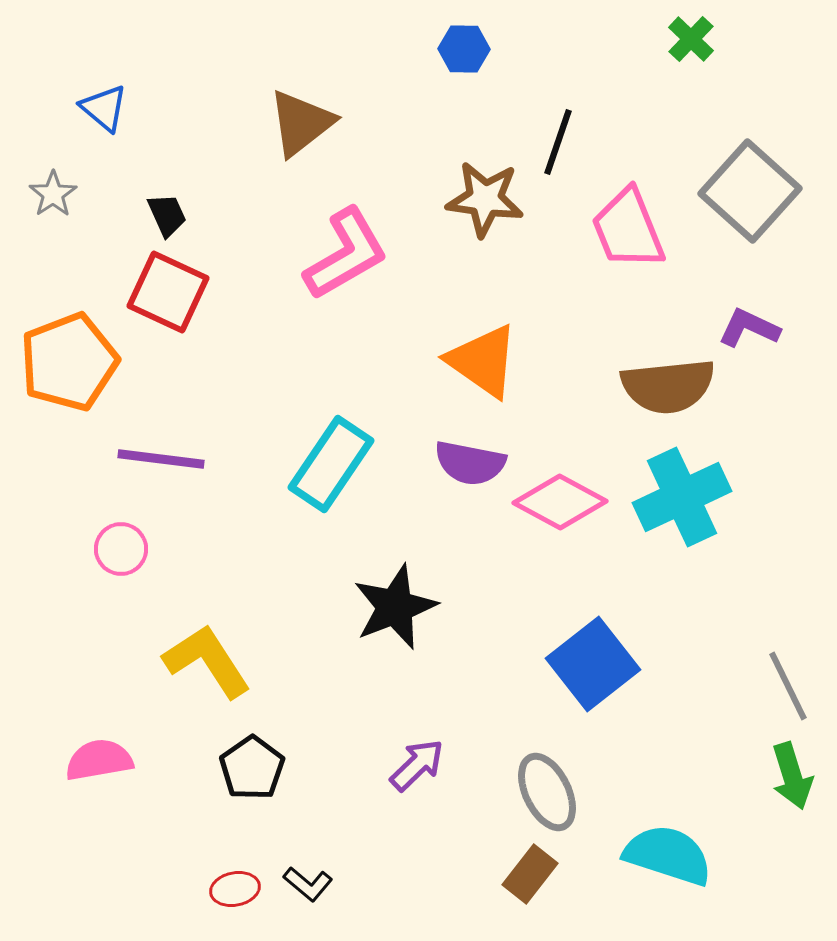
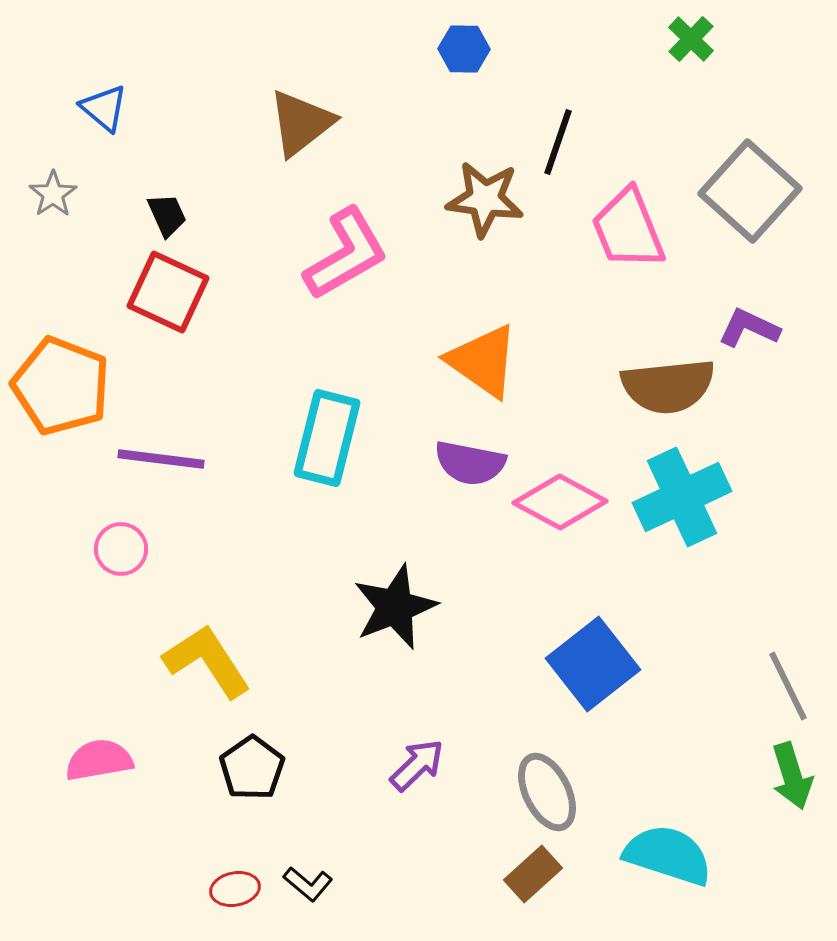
orange pentagon: moved 8 px left, 24 px down; rotated 30 degrees counterclockwise
cyan rectangle: moved 4 px left, 26 px up; rotated 20 degrees counterclockwise
brown rectangle: moved 3 px right; rotated 10 degrees clockwise
